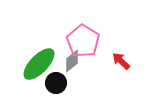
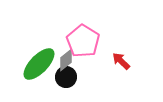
gray diamond: moved 6 px left, 1 px up
black circle: moved 10 px right, 6 px up
